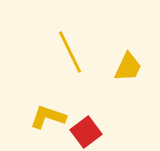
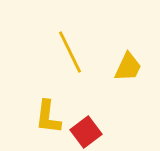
yellow L-shape: rotated 102 degrees counterclockwise
